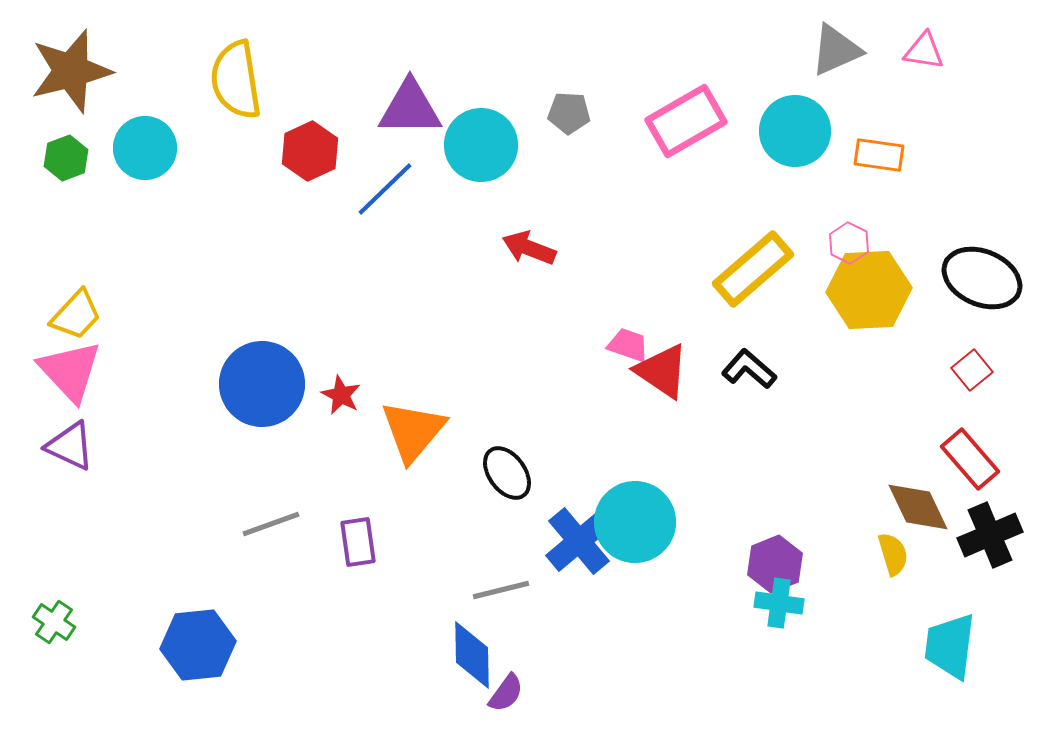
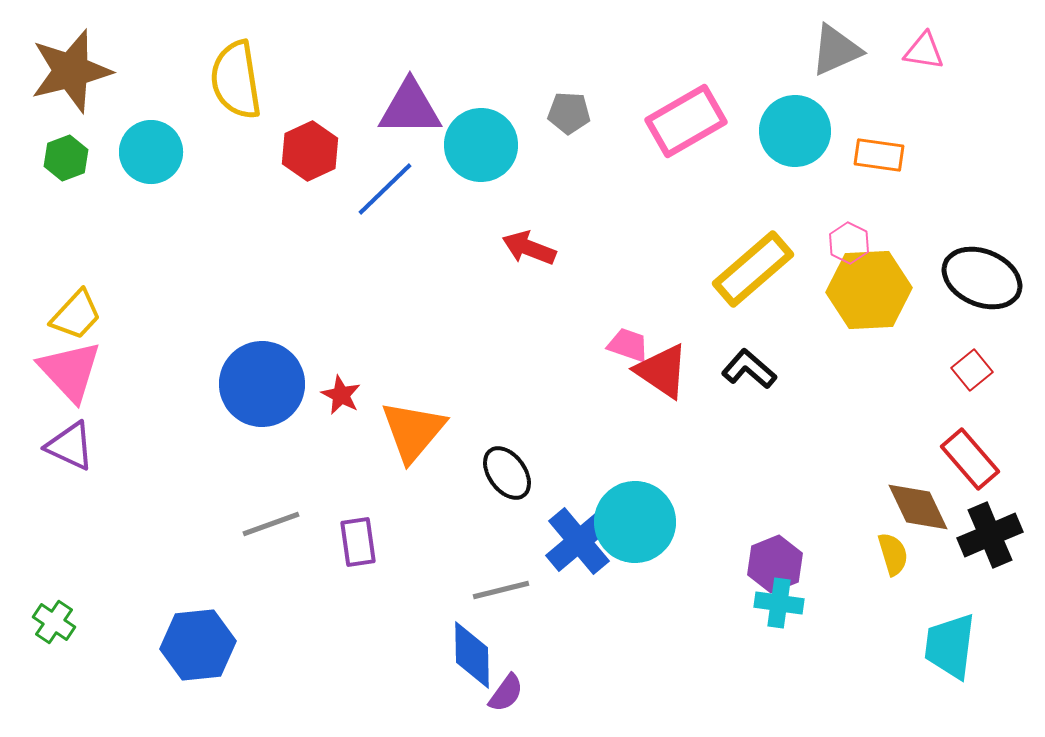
cyan circle at (145, 148): moved 6 px right, 4 px down
